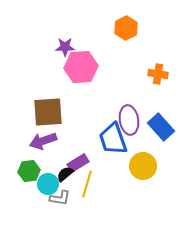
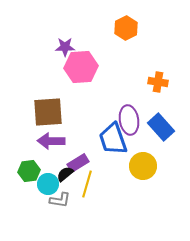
orange cross: moved 8 px down
purple arrow: moved 8 px right; rotated 20 degrees clockwise
gray L-shape: moved 2 px down
